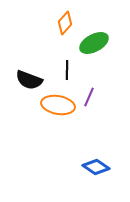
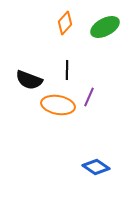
green ellipse: moved 11 px right, 16 px up
